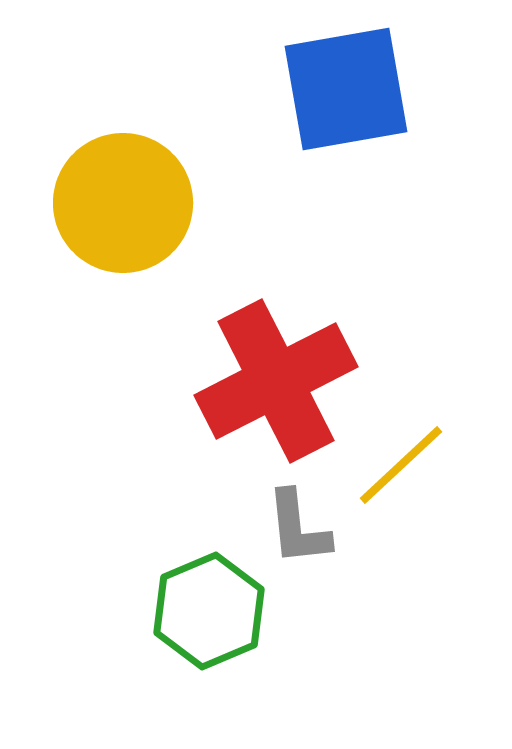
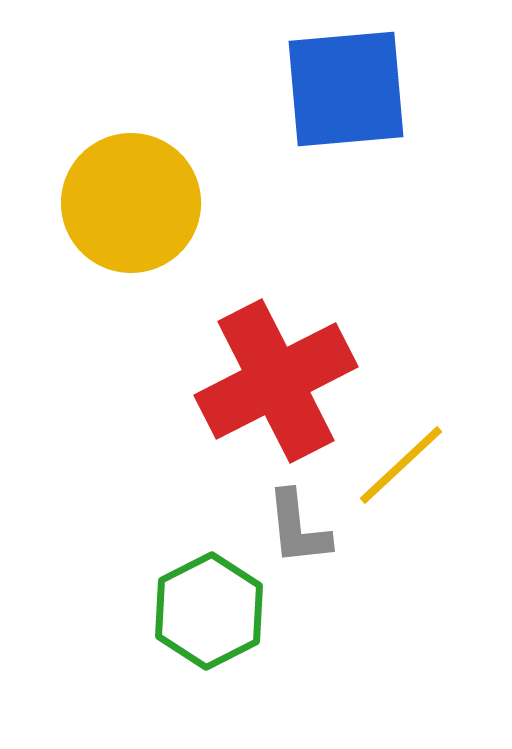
blue square: rotated 5 degrees clockwise
yellow circle: moved 8 px right
green hexagon: rotated 4 degrees counterclockwise
